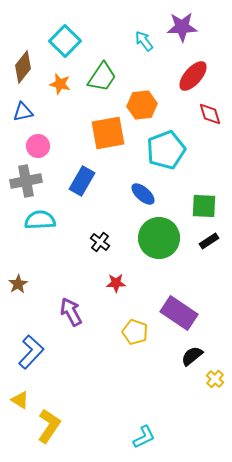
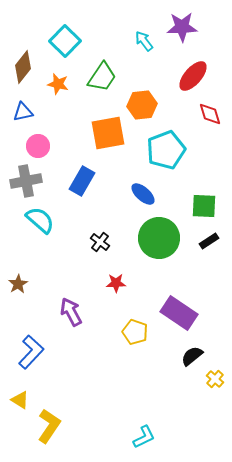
orange star: moved 2 px left
cyan semicircle: rotated 44 degrees clockwise
